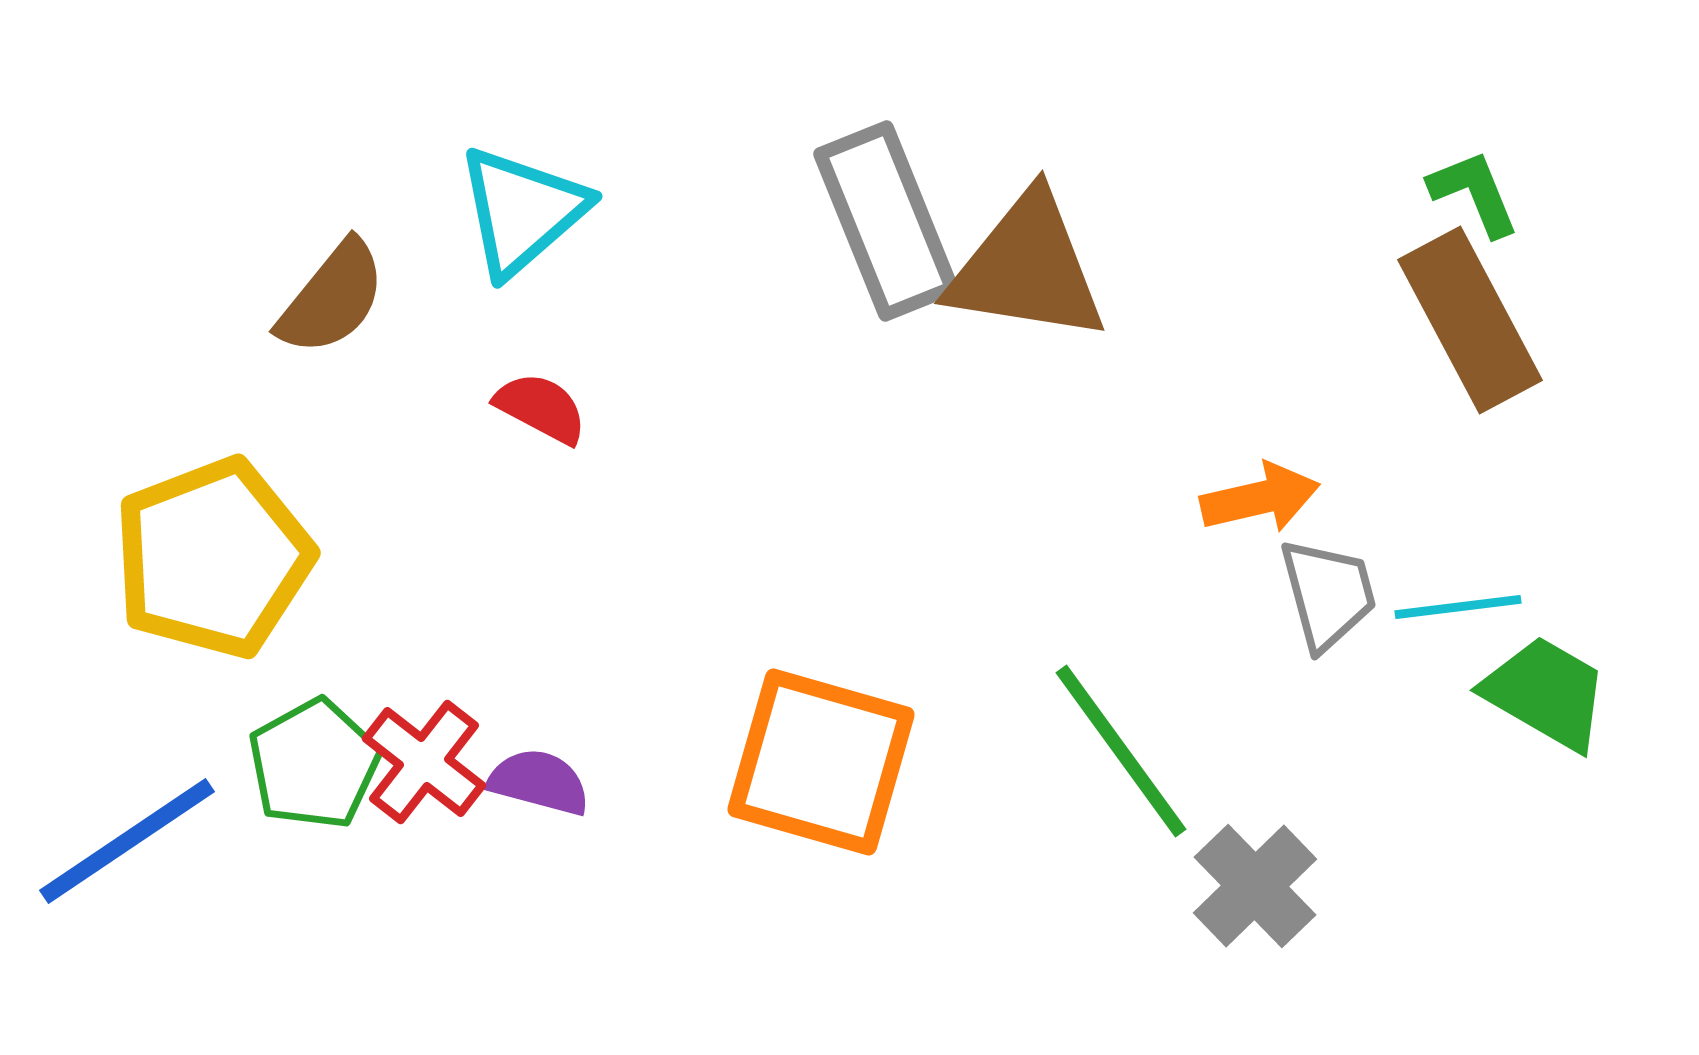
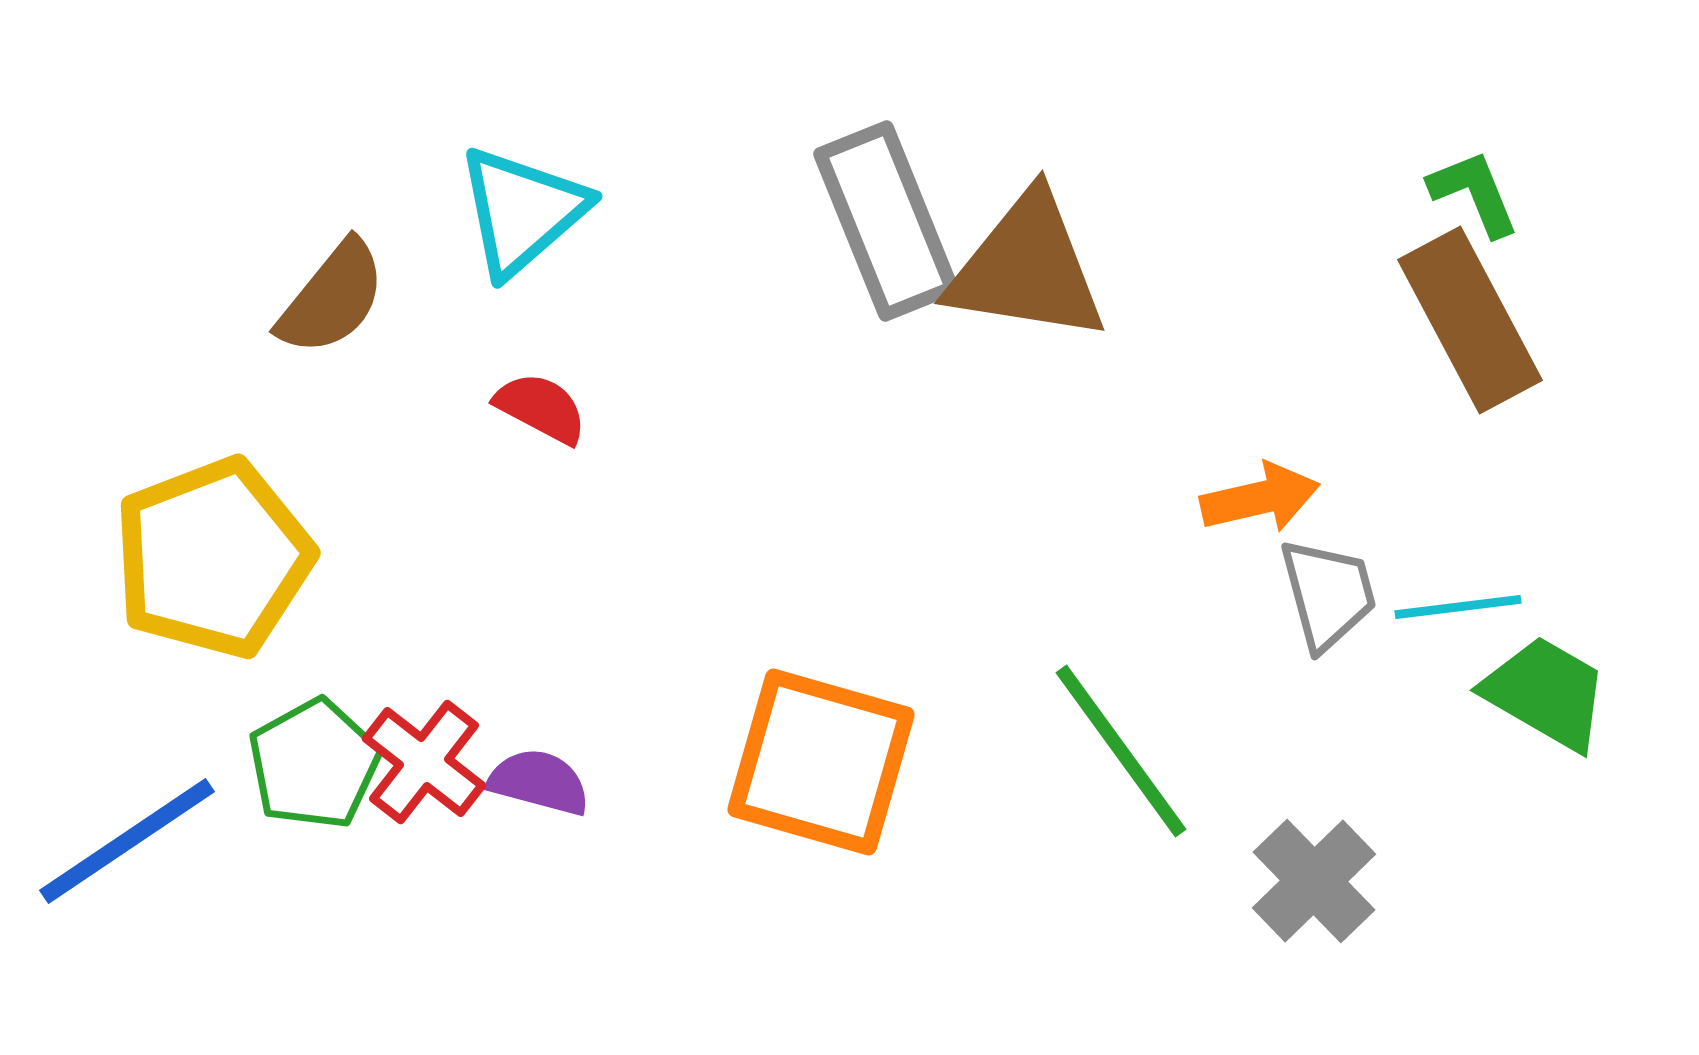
gray cross: moved 59 px right, 5 px up
